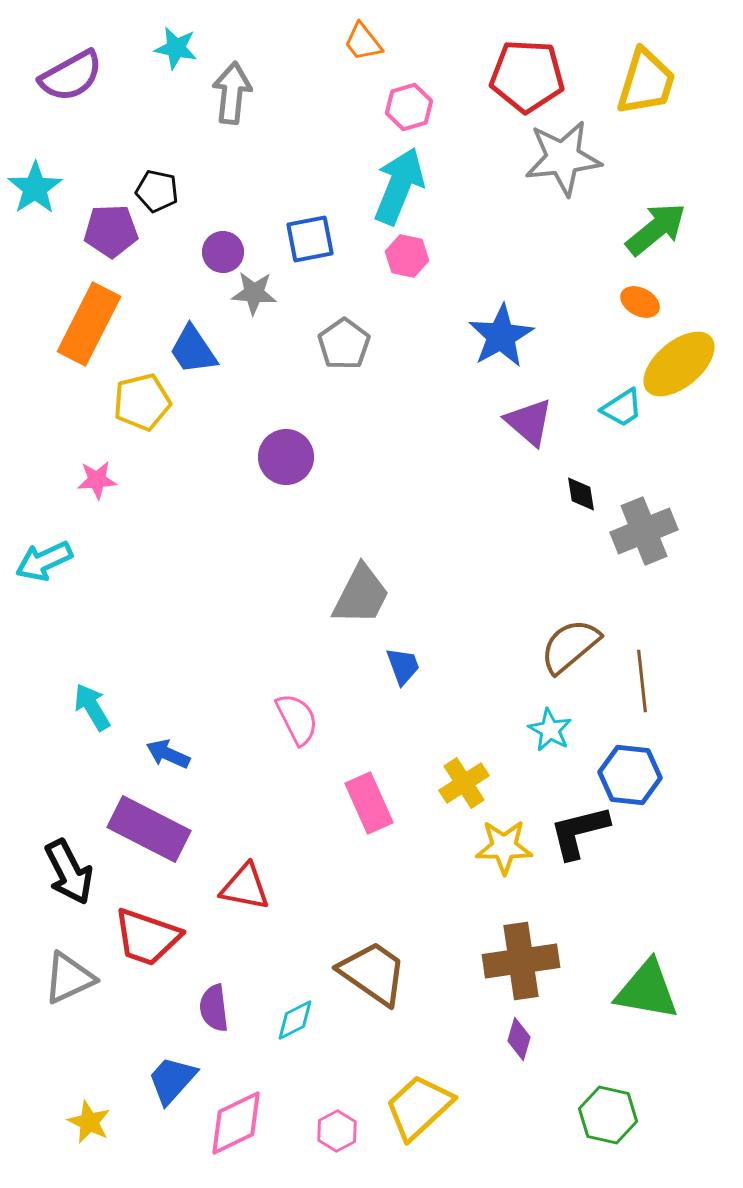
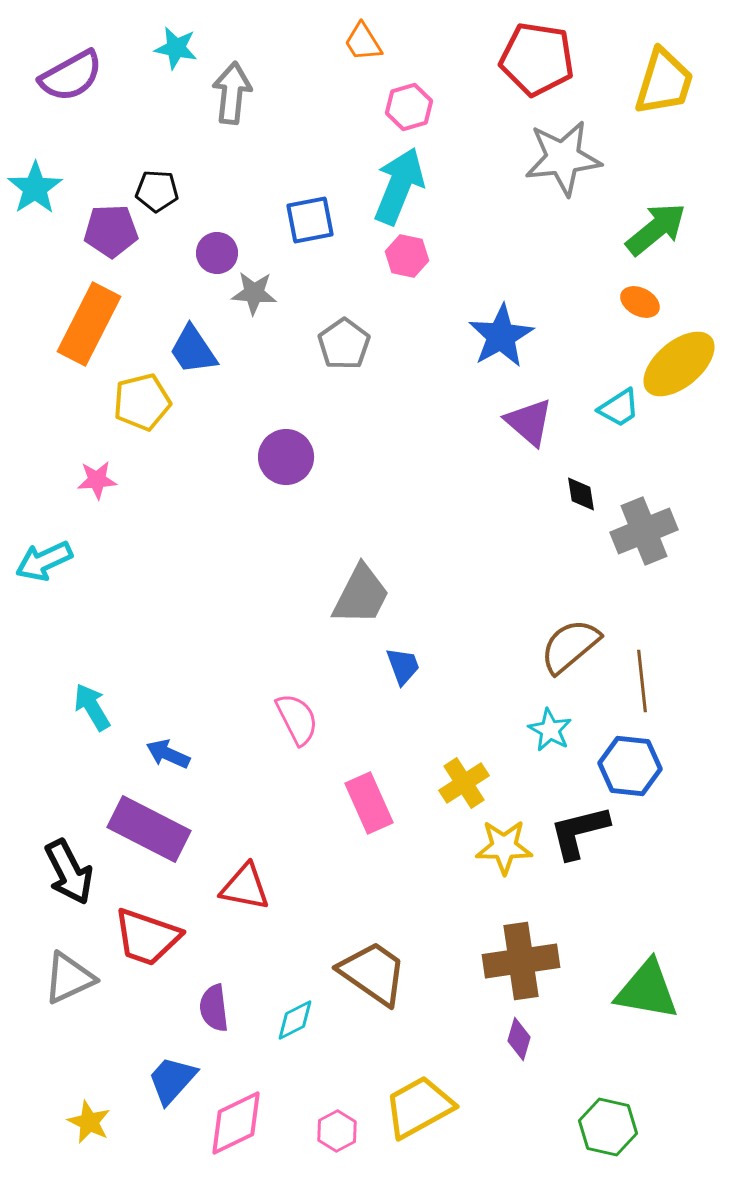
orange trapezoid at (363, 42): rotated 6 degrees clockwise
red pentagon at (527, 76): moved 10 px right, 17 px up; rotated 6 degrees clockwise
yellow trapezoid at (646, 82): moved 18 px right
black pentagon at (157, 191): rotated 9 degrees counterclockwise
blue square at (310, 239): moved 19 px up
purple circle at (223, 252): moved 6 px left, 1 px down
cyan trapezoid at (622, 408): moved 3 px left
blue hexagon at (630, 775): moved 9 px up
yellow trapezoid at (419, 1107): rotated 14 degrees clockwise
green hexagon at (608, 1115): moved 12 px down
